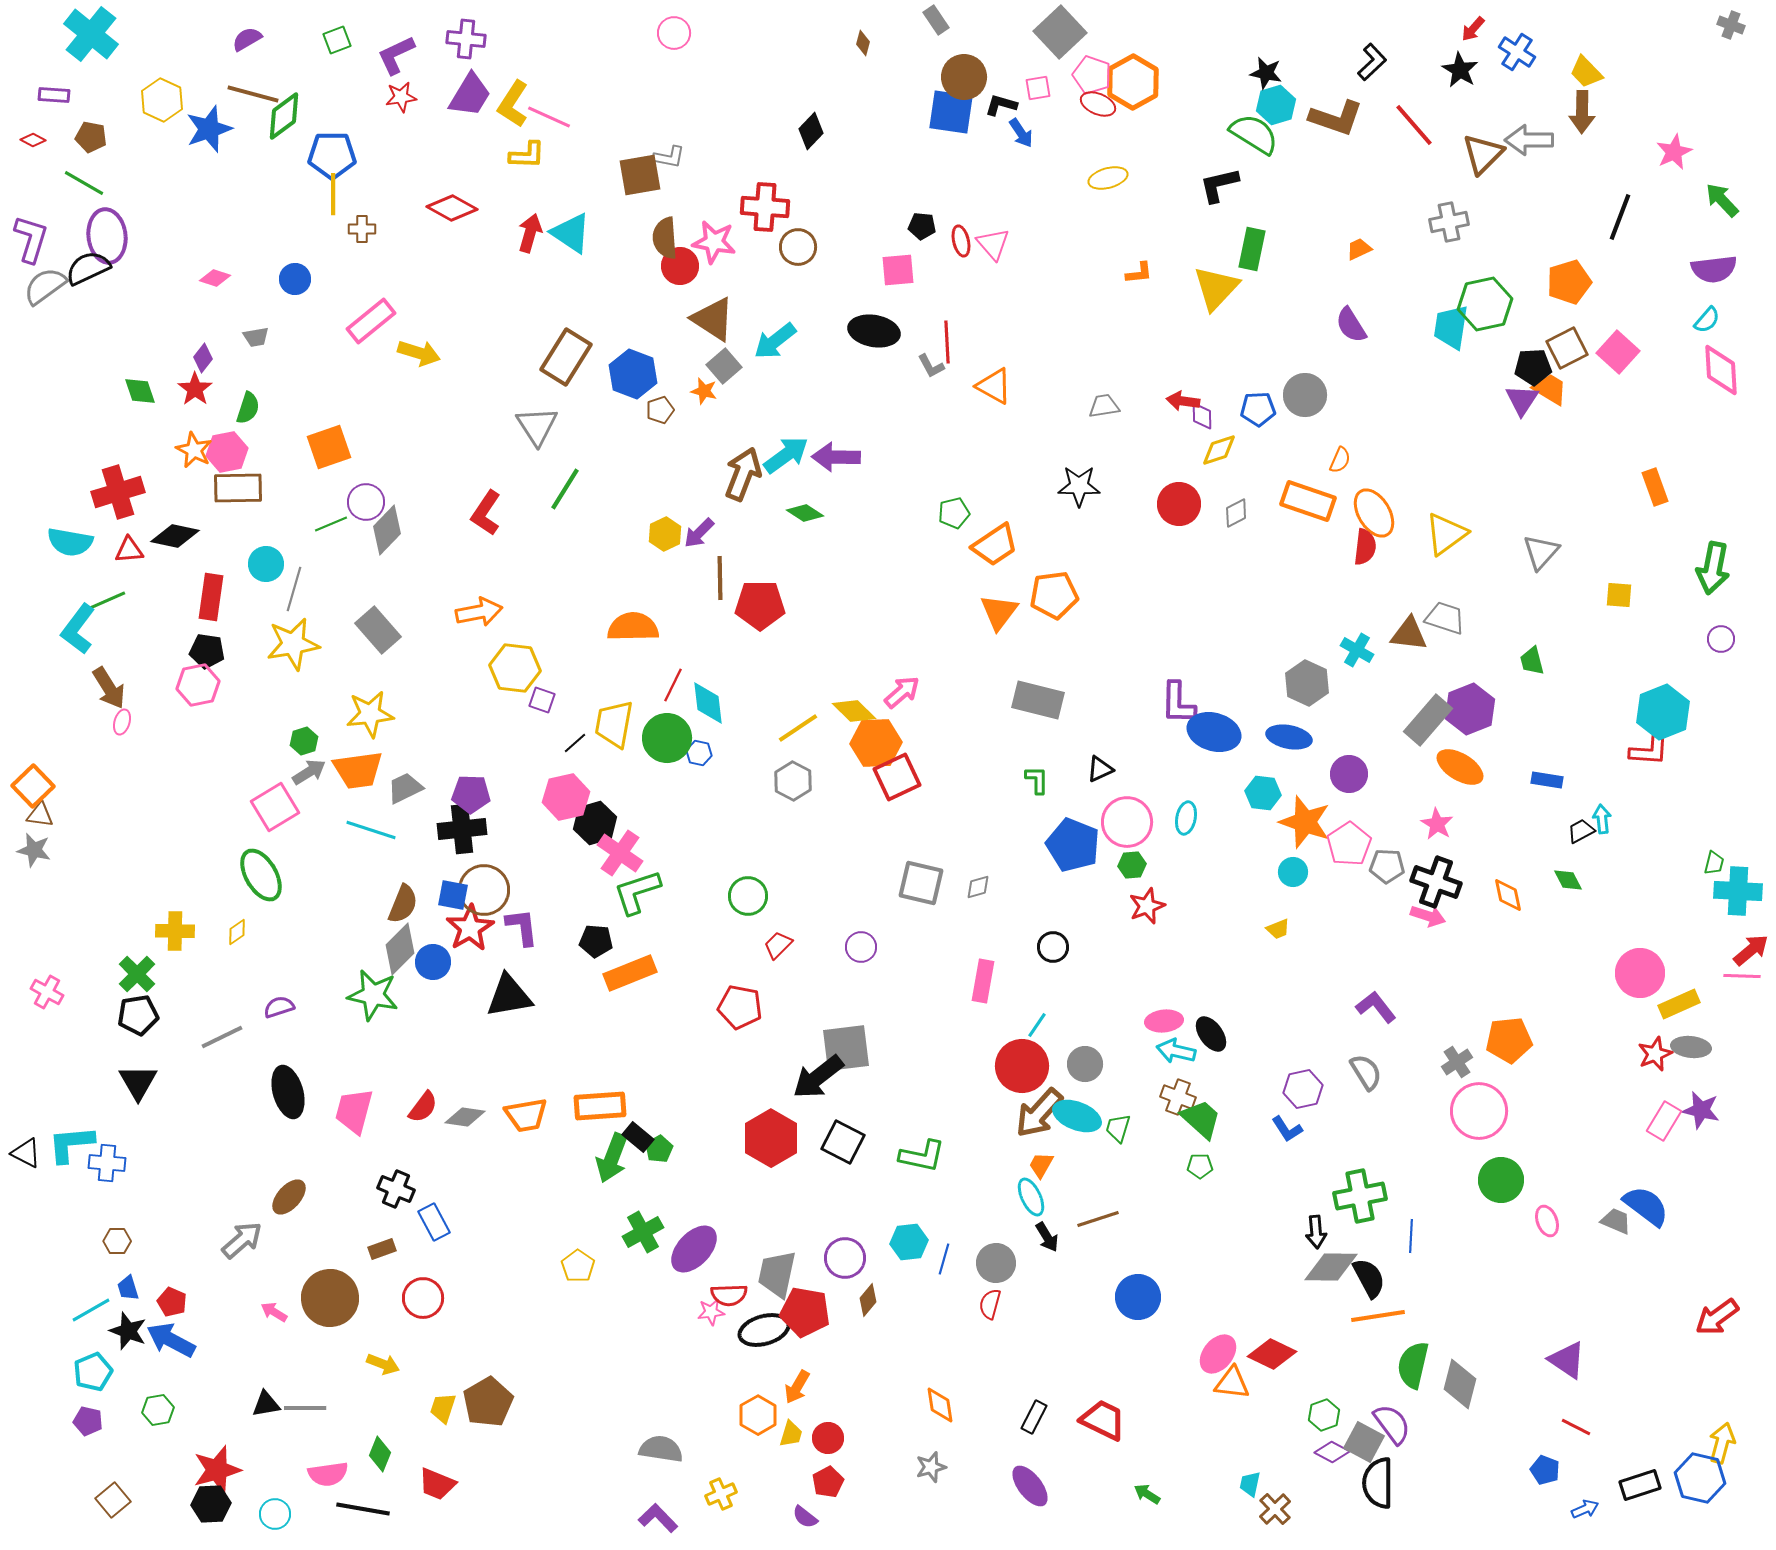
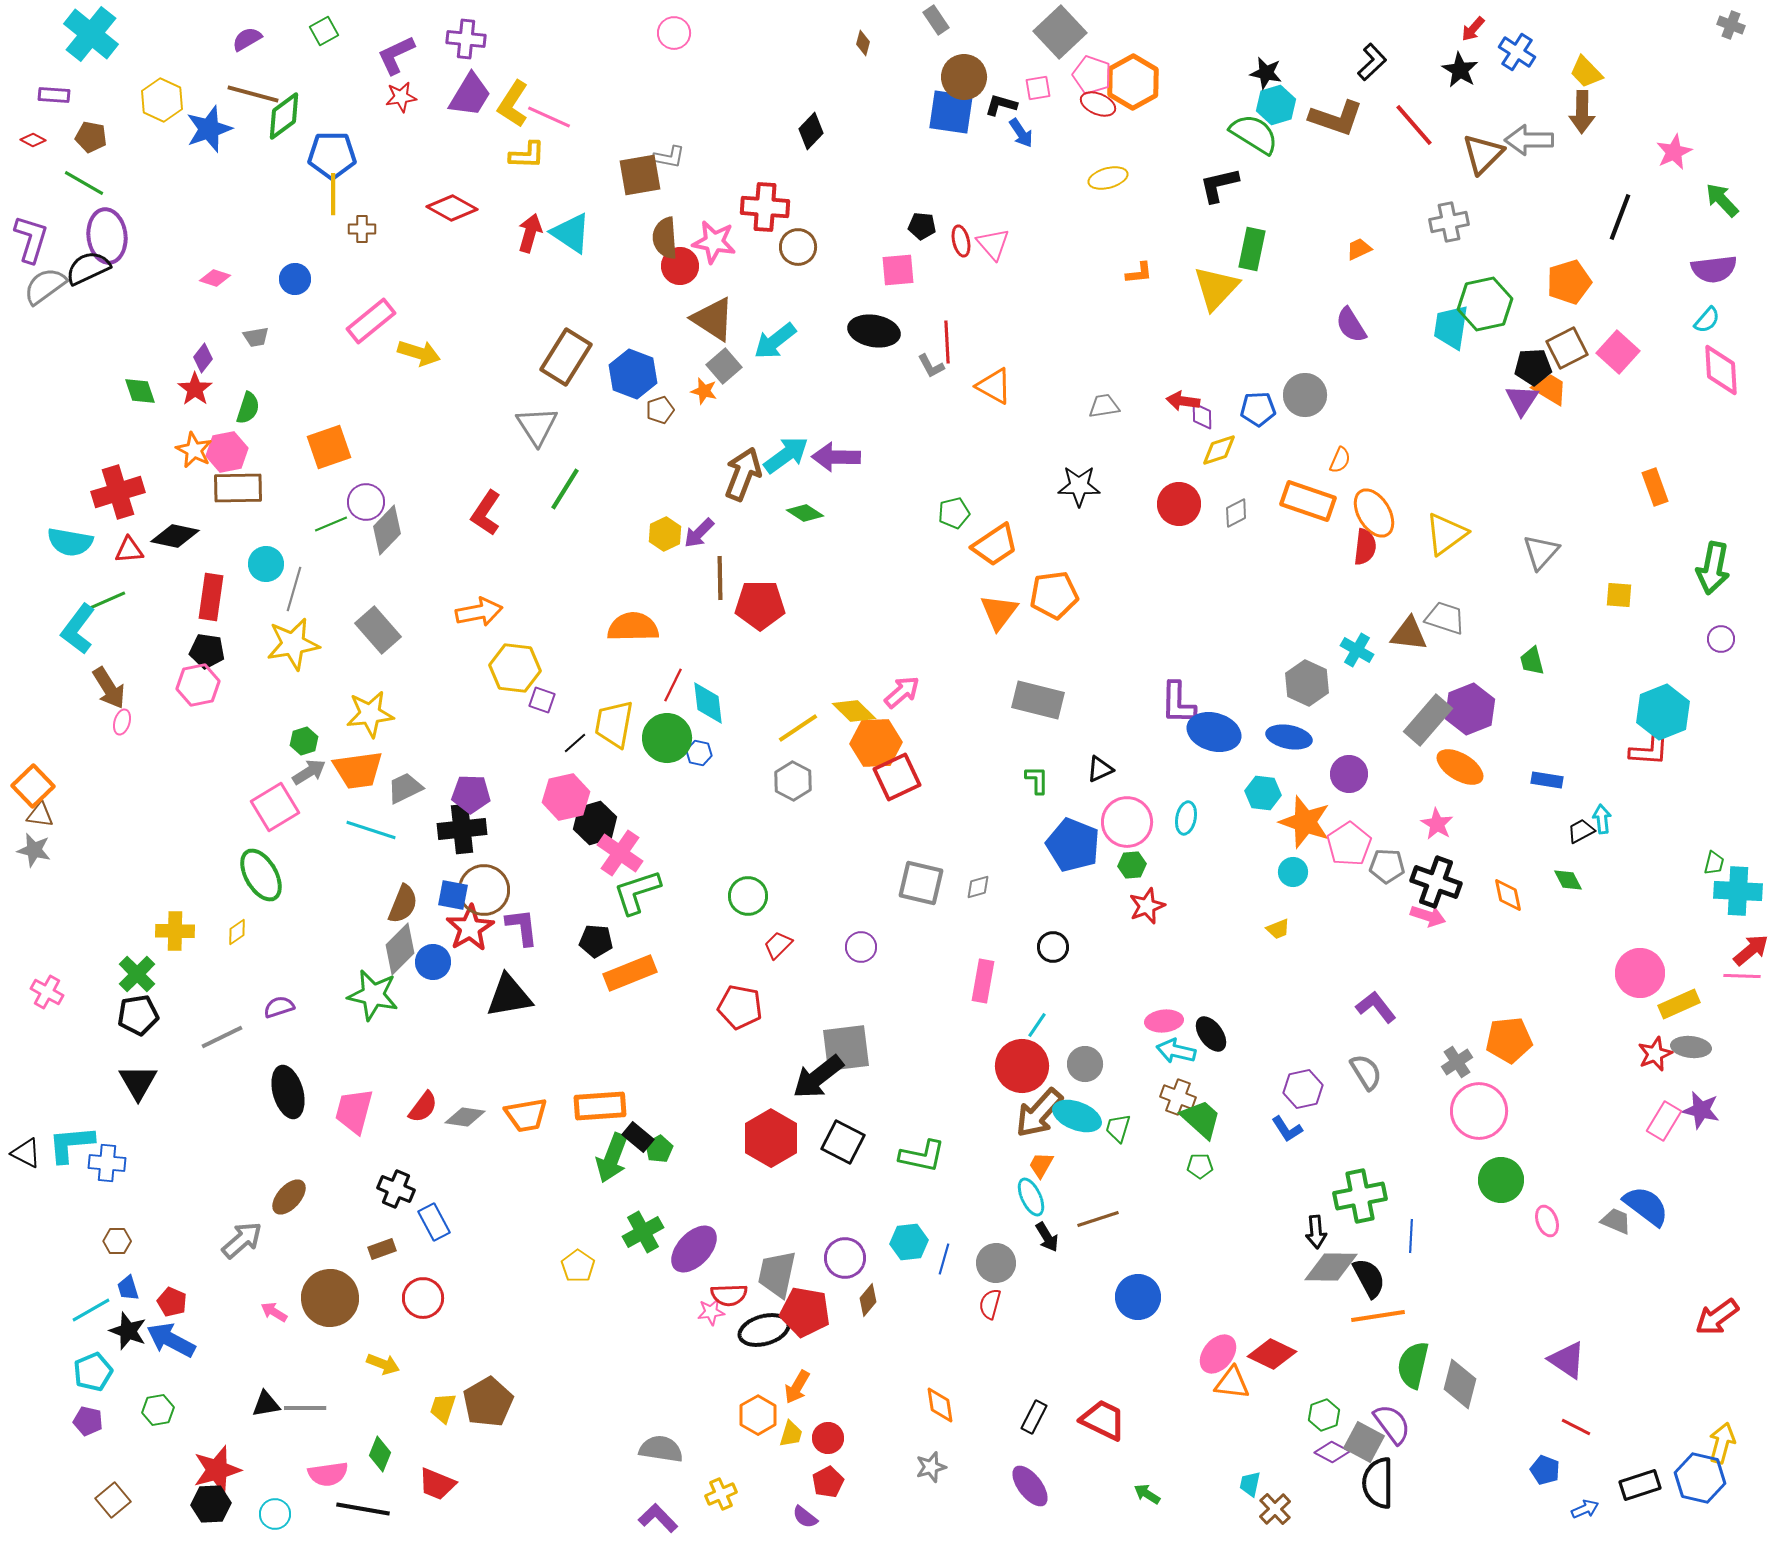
green square at (337, 40): moved 13 px left, 9 px up; rotated 8 degrees counterclockwise
